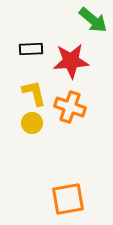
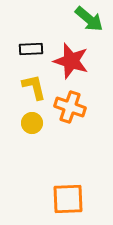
green arrow: moved 4 px left, 1 px up
red star: rotated 21 degrees clockwise
yellow L-shape: moved 6 px up
orange square: rotated 8 degrees clockwise
